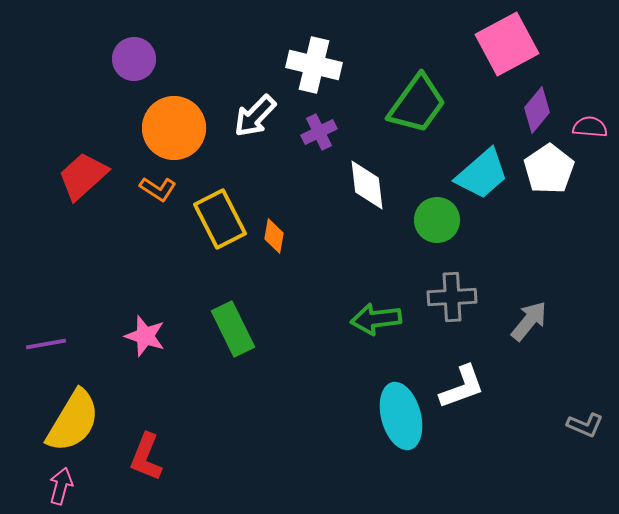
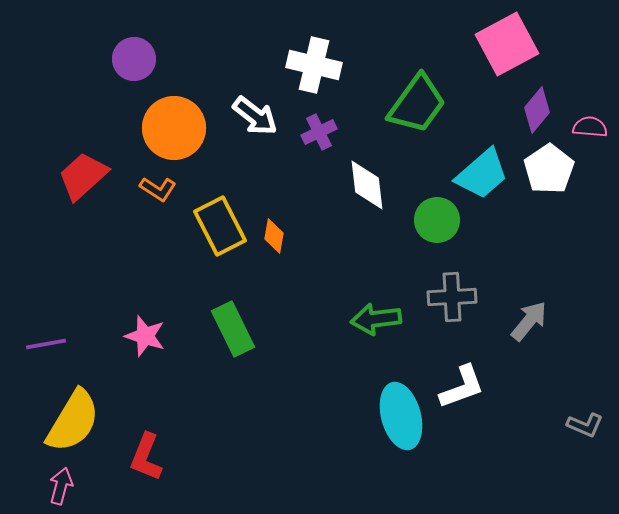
white arrow: rotated 96 degrees counterclockwise
yellow rectangle: moved 7 px down
